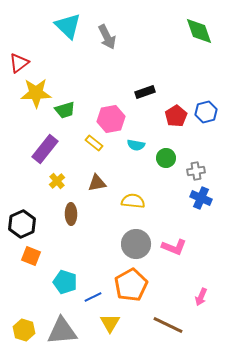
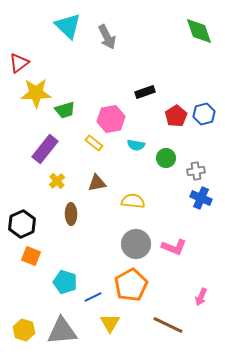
blue hexagon: moved 2 px left, 2 px down
